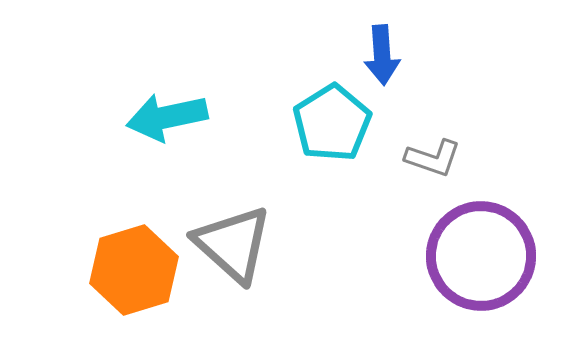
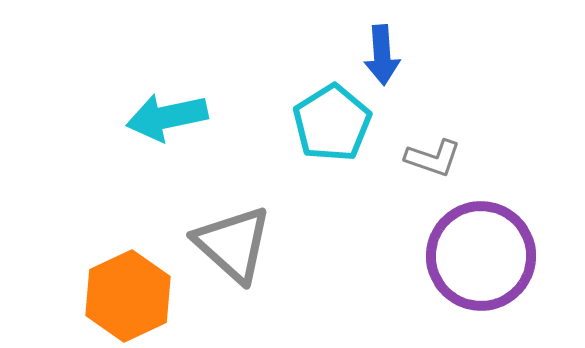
orange hexagon: moved 6 px left, 26 px down; rotated 8 degrees counterclockwise
